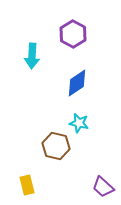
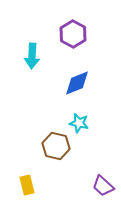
blue diamond: rotated 12 degrees clockwise
purple trapezoid: moved 1 px up
